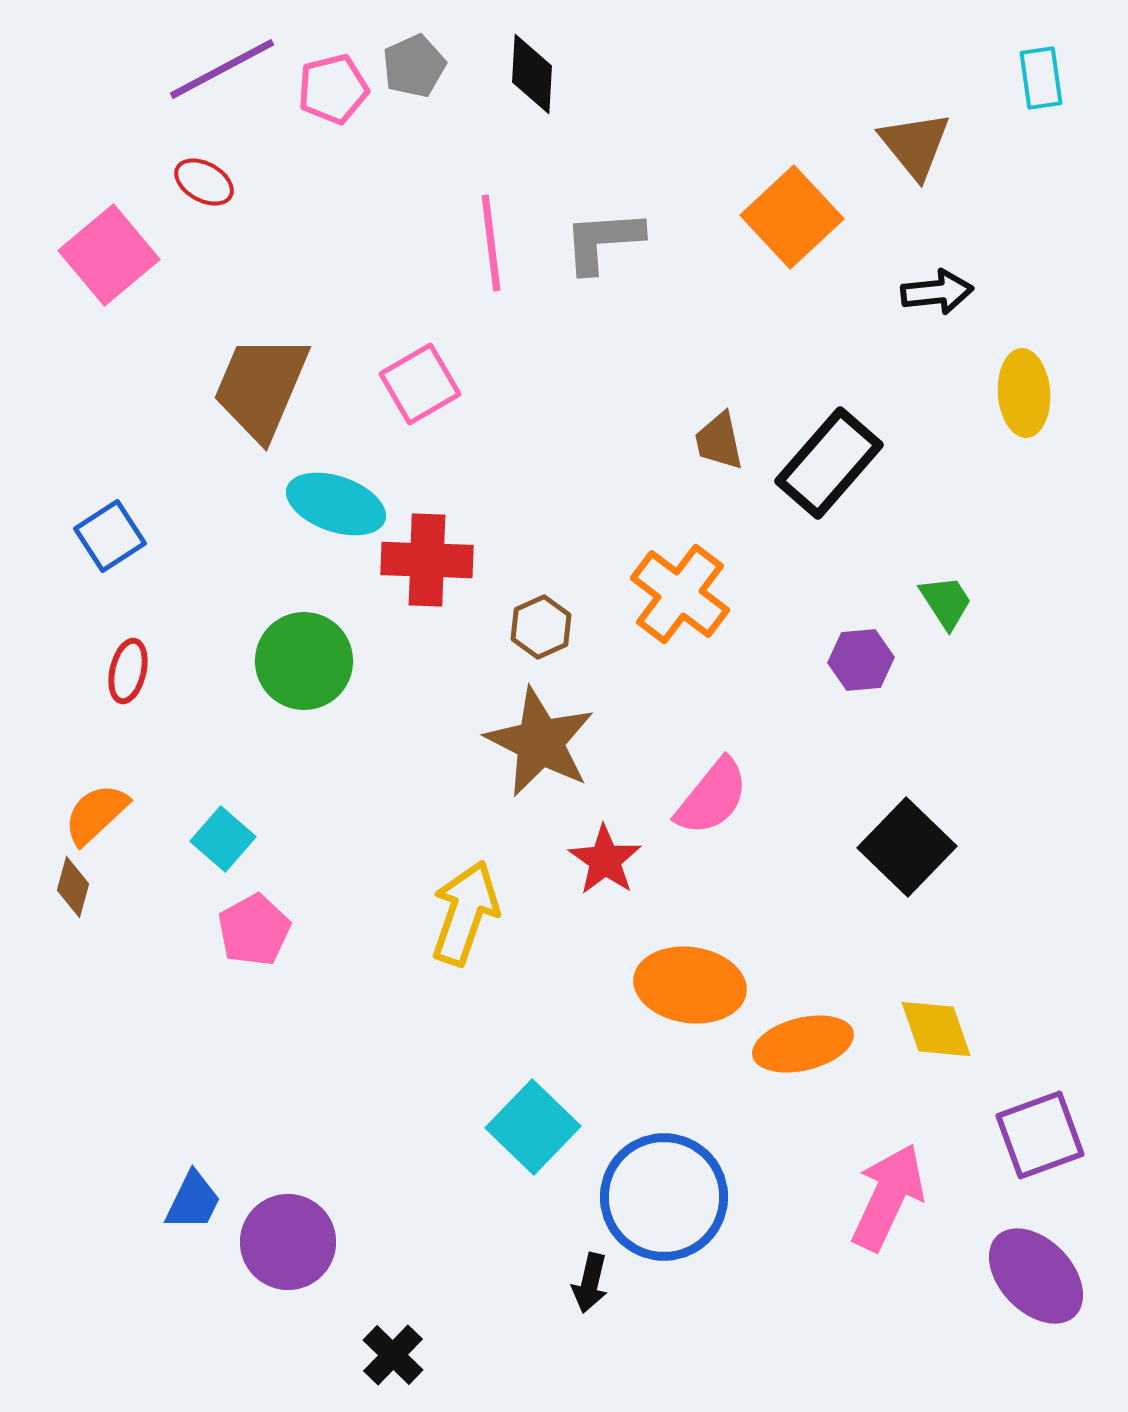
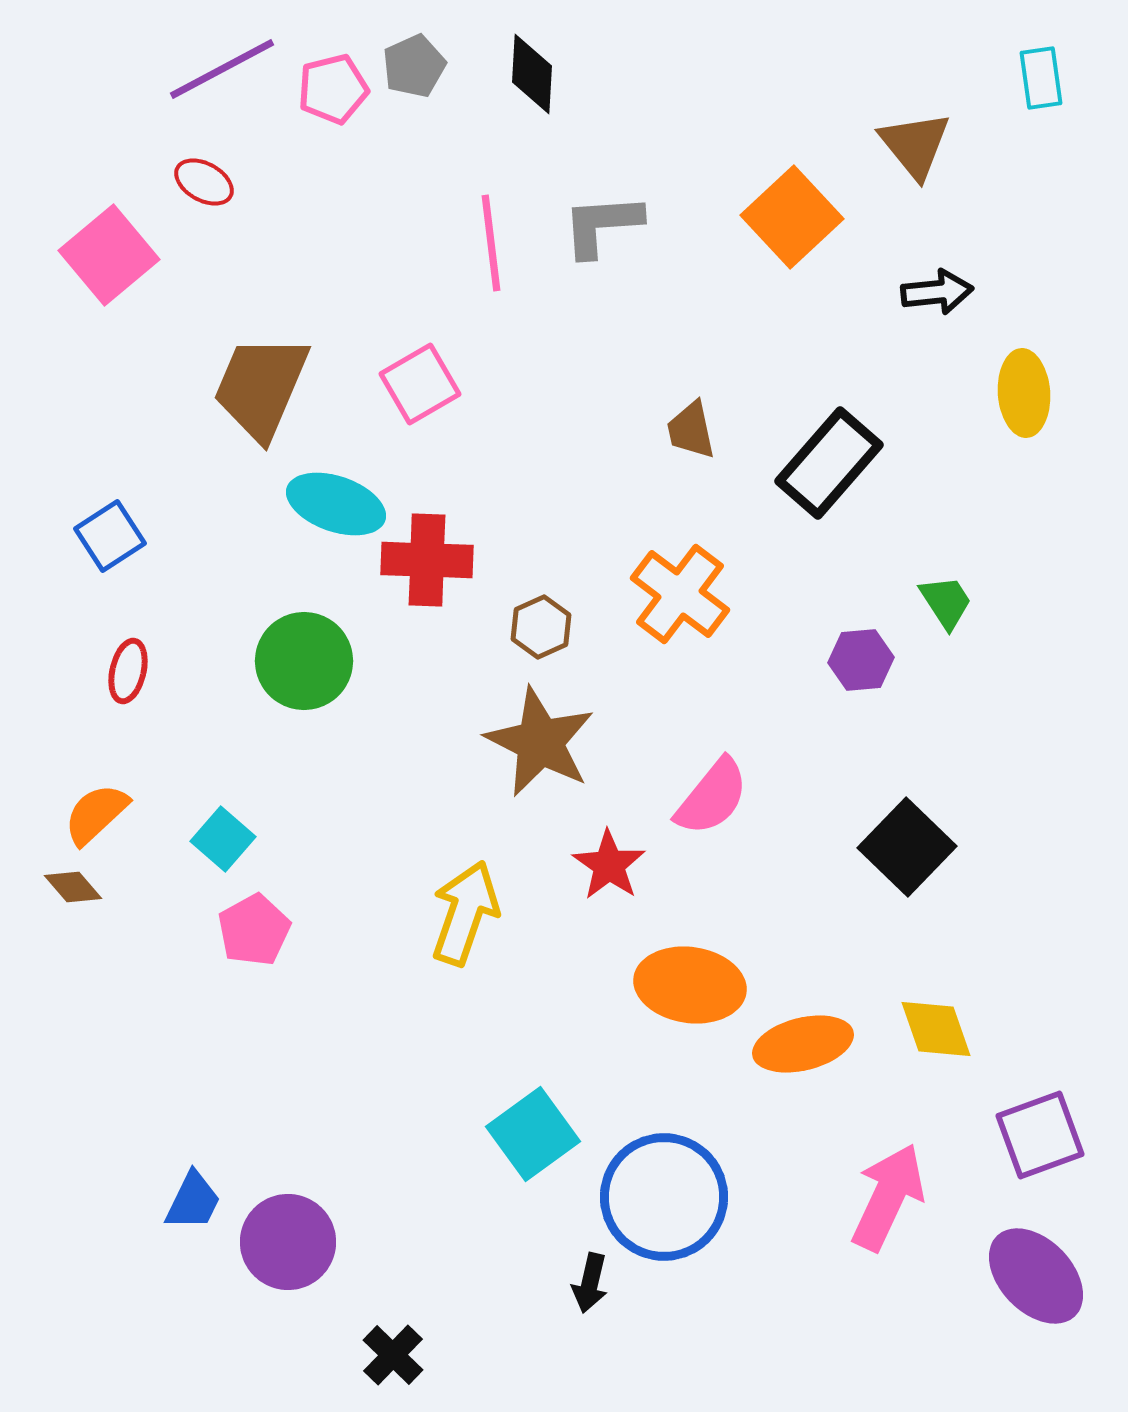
gray L-shape at (603, 241): moved 1 px left, 16 px up
brown trapezoid at (719, 441): moved 28 px left, 11 px up
red star at (605, 860): moved 4 px right, 5 px down
brown diamond at (73, 887): rotated 56 degrees counterclockwise
cyan square at (533, 1127): moved 7 px down; rotated 10 degrees clockwise
